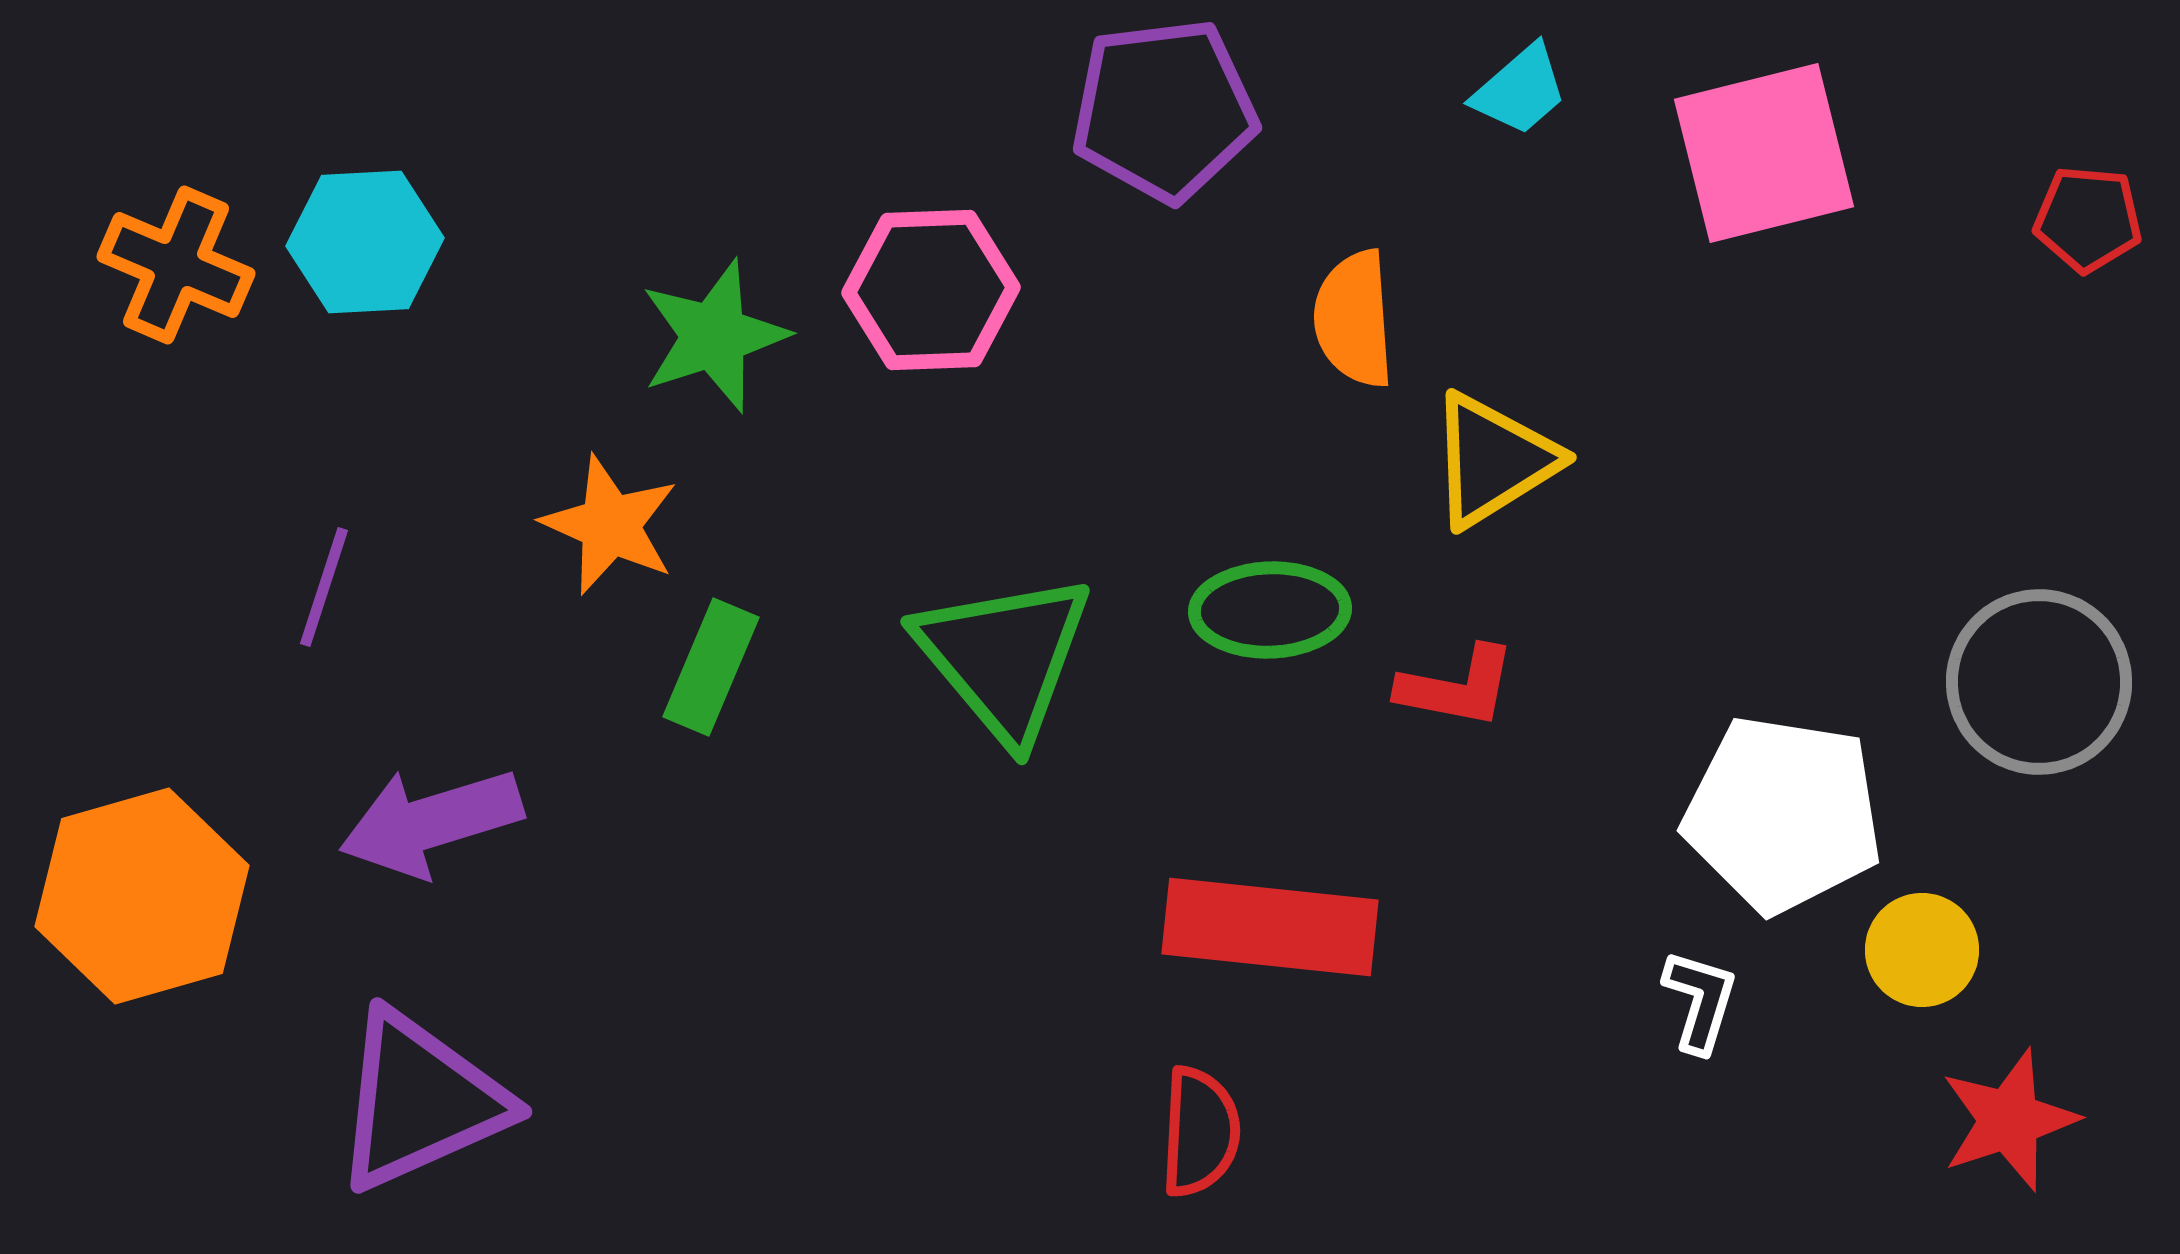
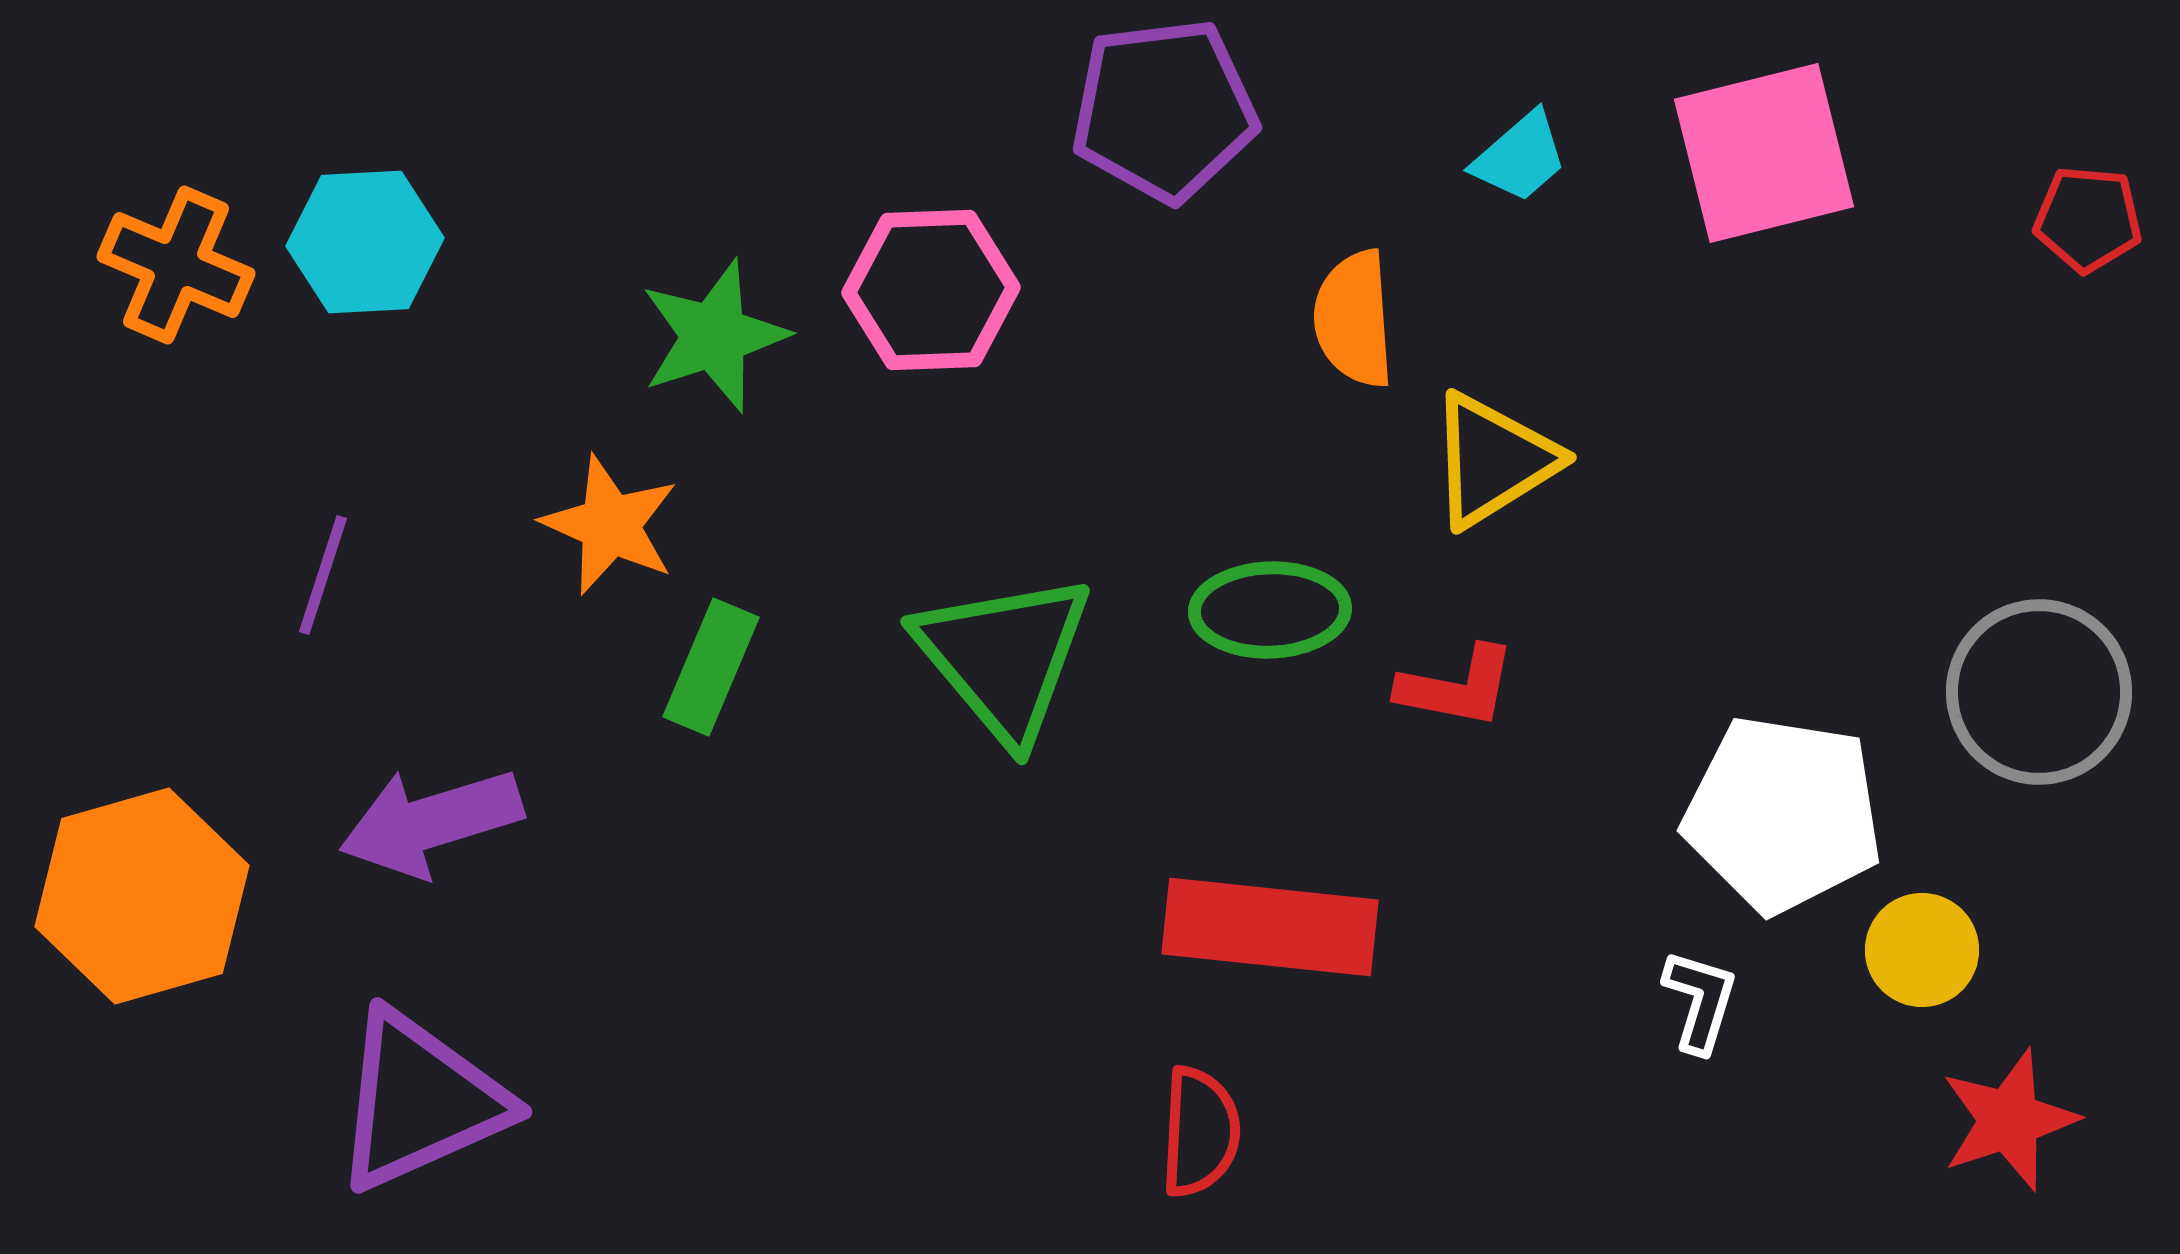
cyan trapezoid: moved 67 px down
purple line: moved 1 px left, 12 px up
gray circle: moved 10 px down
